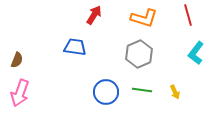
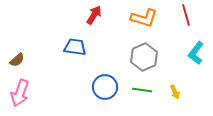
red line: moved 2 px left
gray hexagon: moved 5 px right, 3 px down
brown semicircle: rotated 28 degrees clockwise
blue circle: moved 1 px left, 5 px up
